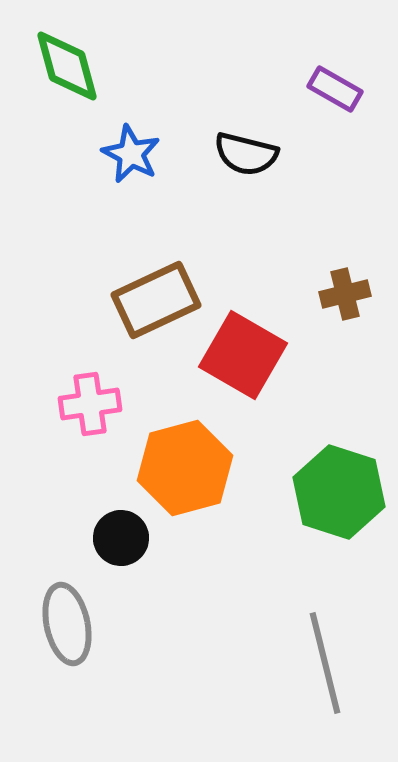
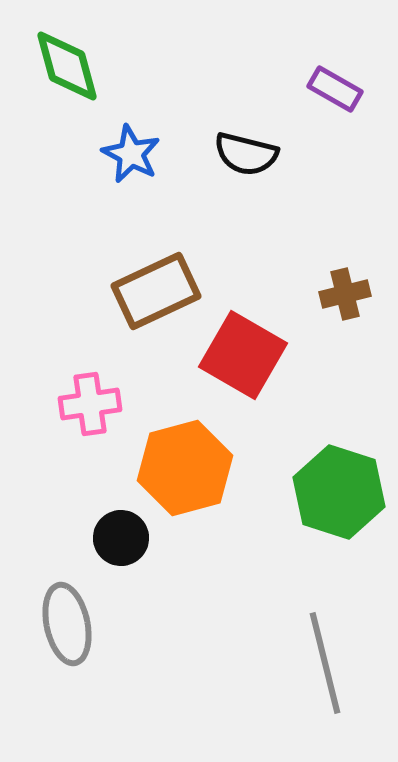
brown rectangle: moved 9 px up
